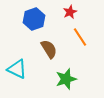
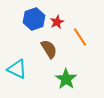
red star: moved 13 px left, 10 px down
green star: rotated 20 degrees counterclockwise
